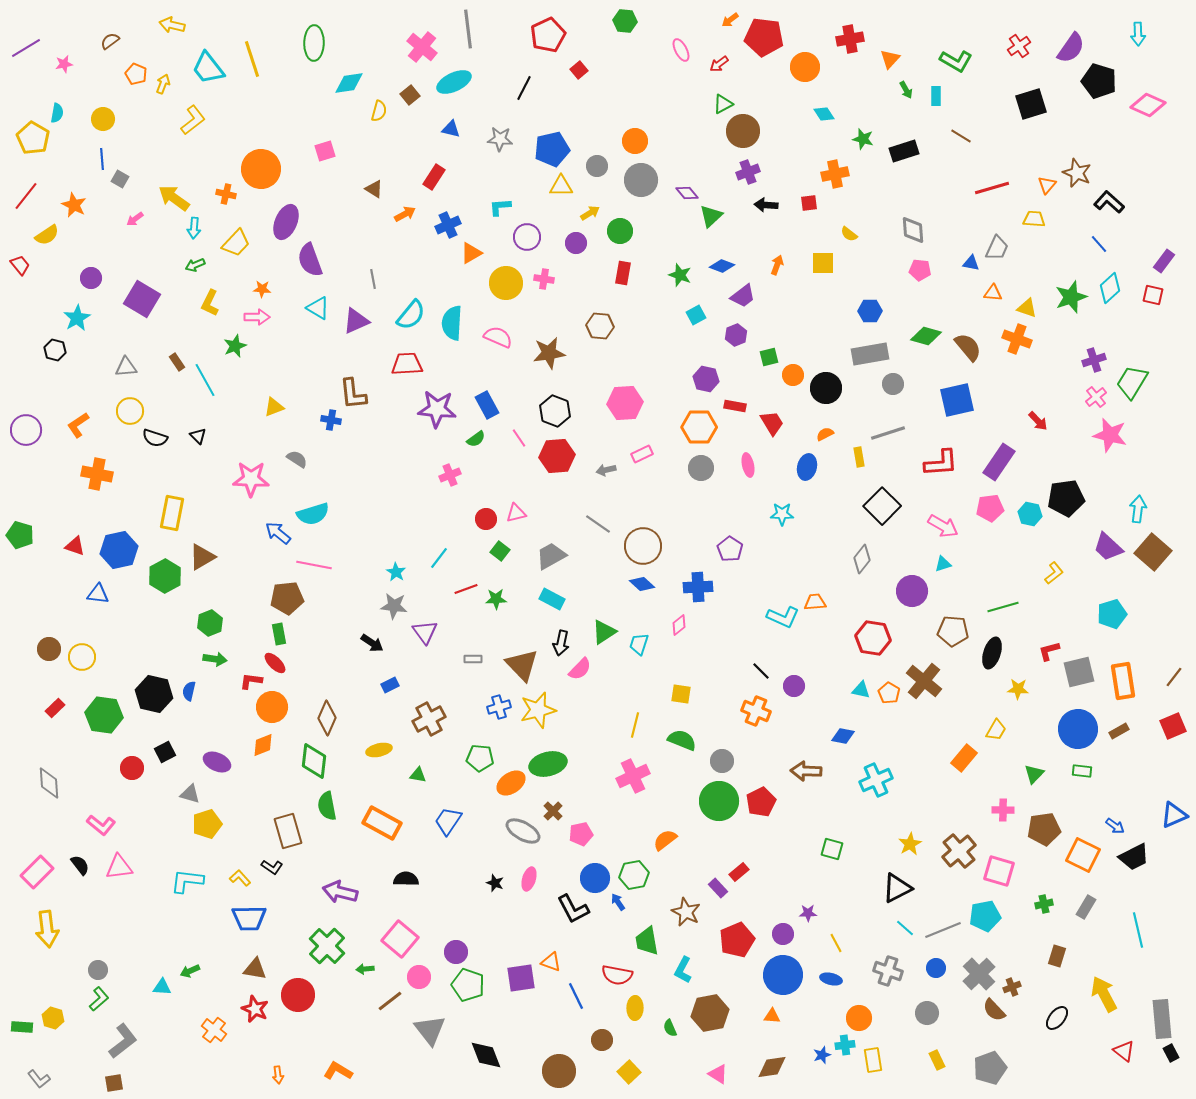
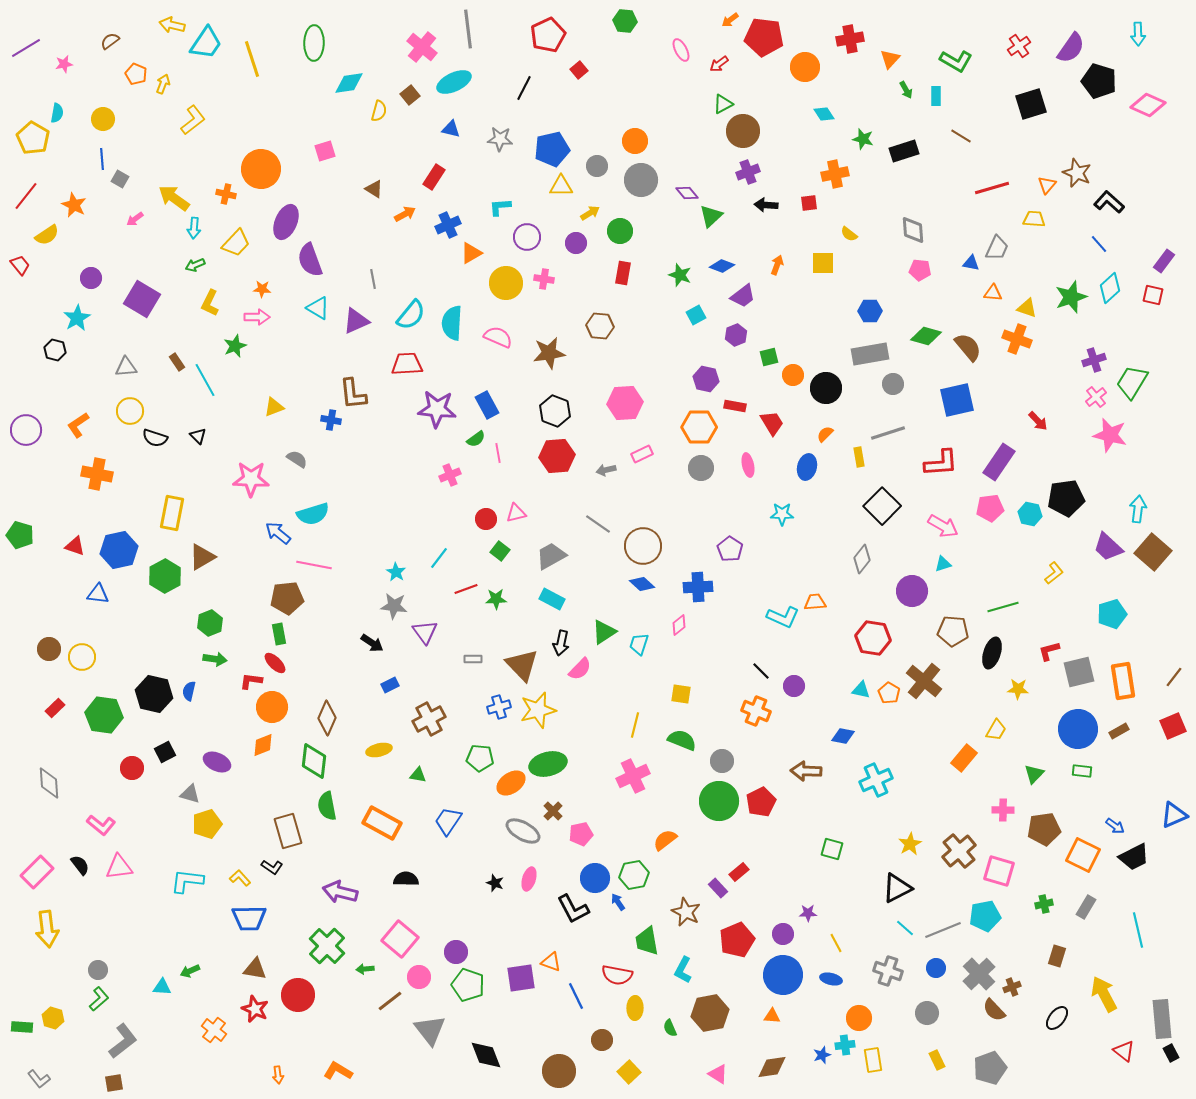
cyan trapezoid at (208, 68): moved 2 px left, 25 px up; rotated 108 degrees counterclockwise
orange semicircle at (825, 434): rotated 18 degrees counterclockwise
pink line at (519, 438): moved 21 px left, 15 px down; rotated 24 degrees clockwise
